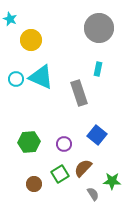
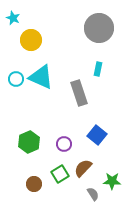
cyan star: moved 3 px right, 1 px up
green hexagon: rotated 20 degrees counterclockwise
